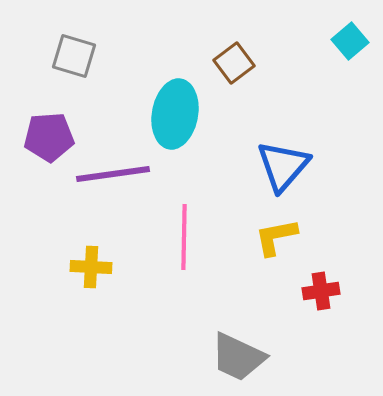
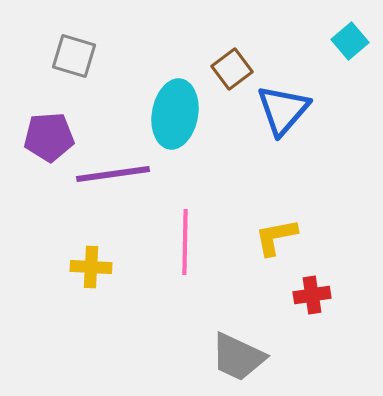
brown square: moved 2 px left, 6 px down
blue triangle: moved 56 px up
pink line: moved 1 px right, 5 px down
red cross: moved 9 px left, 4 px down
